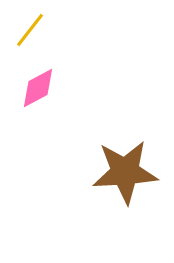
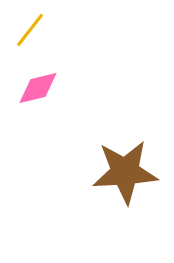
pink diamond: rotated 15 degrees clockwise
